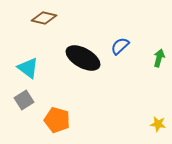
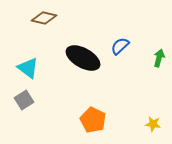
orange pentagon: moved 36 px right; rotated 10 degrees clockwise
yellow star: moved 5 px left
